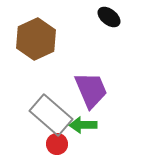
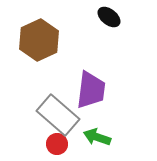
brown hexagon: moved 3 px right, 1 px down
purple trapezoid: rotated 30 degrees clockwise
gray rectangle: moved 7 px right
green arrow: moved 14 px right, 12 px down; rotated 20 degrees clockwise
